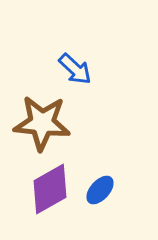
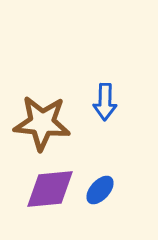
blue arrow: moved 30 px right, 33 px down; rotated 48 degrees clockwise
purple diamond: rotated 24 degrees clockwise
